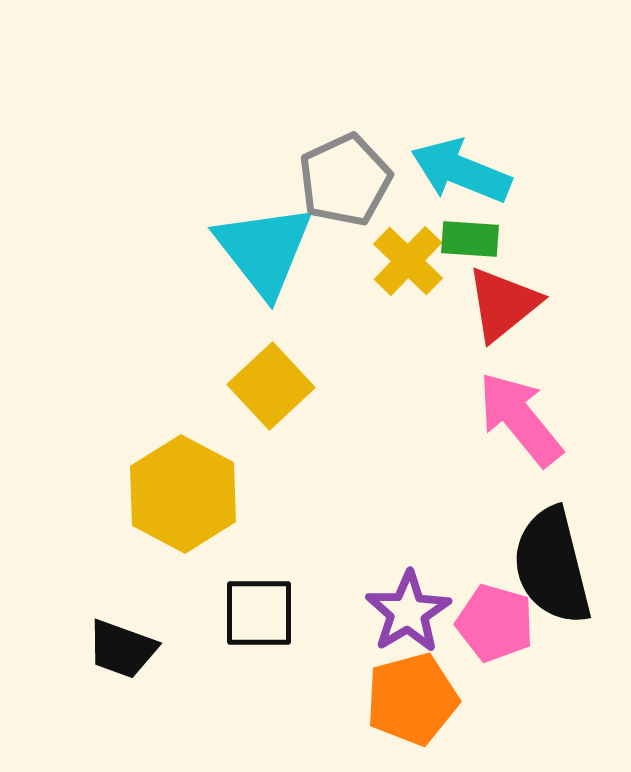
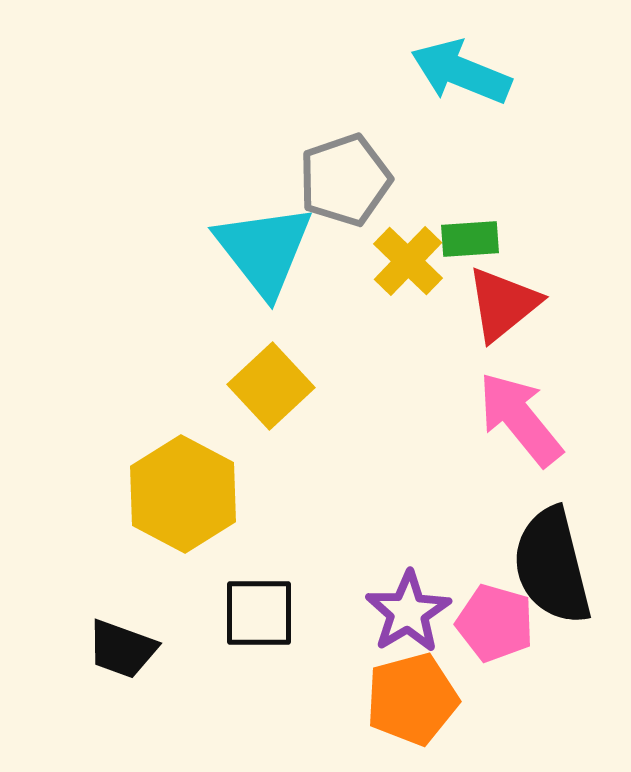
cyan arrow: moved 99 px up
gray pentagon: rotated 6 degrees clockwise
green rectangle: rotated 8 degrees counterclockwise
